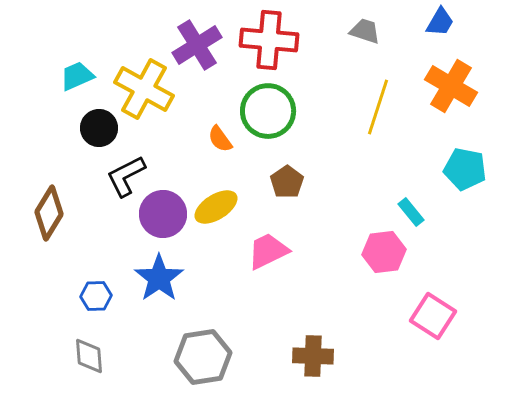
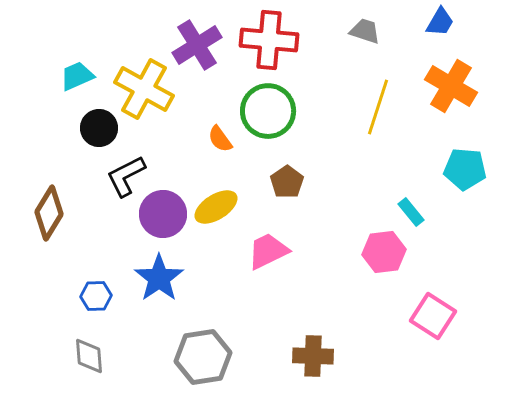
cyan pentagon: rotated 6 degrees counterclockwise
